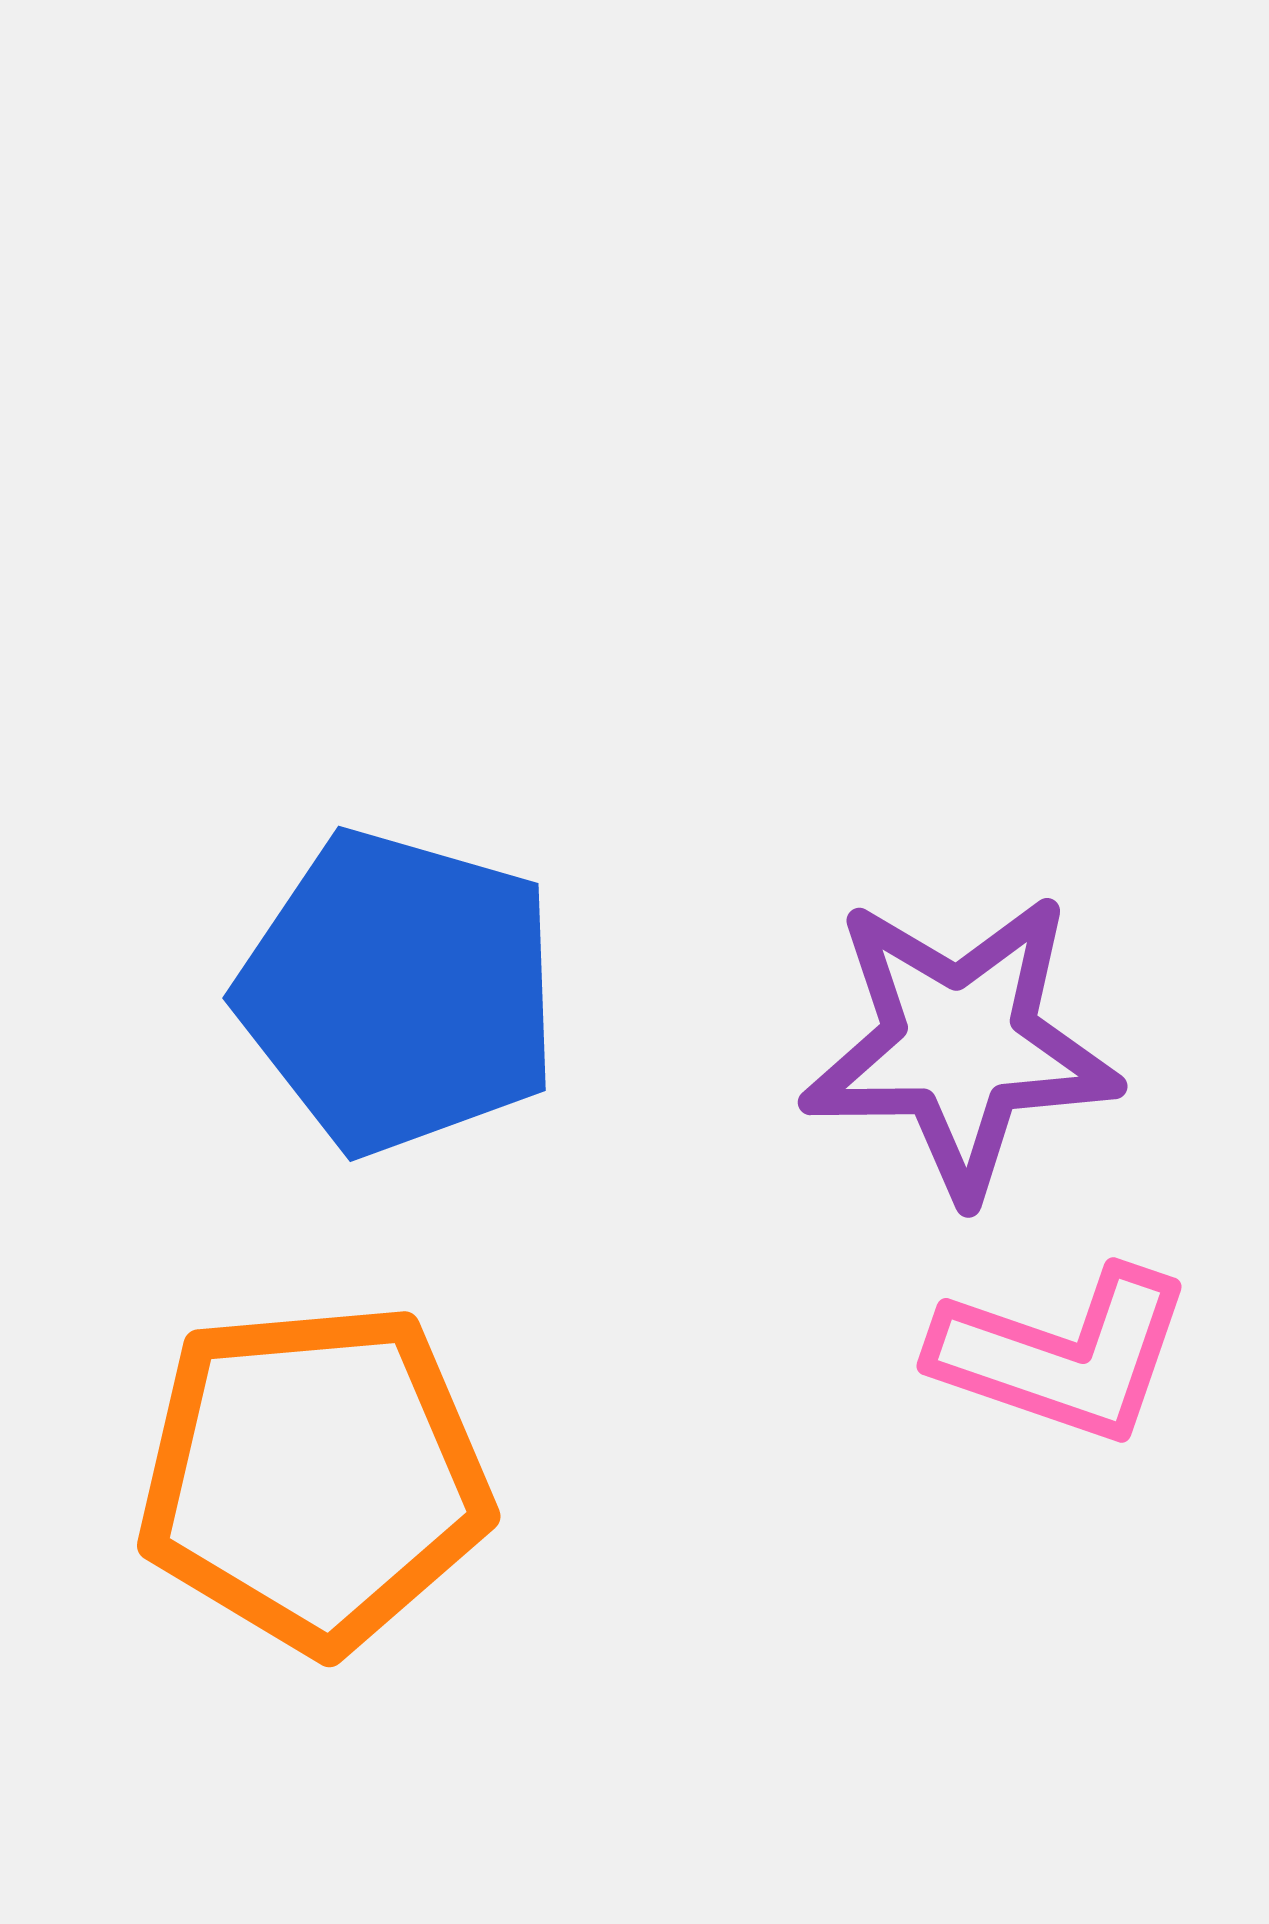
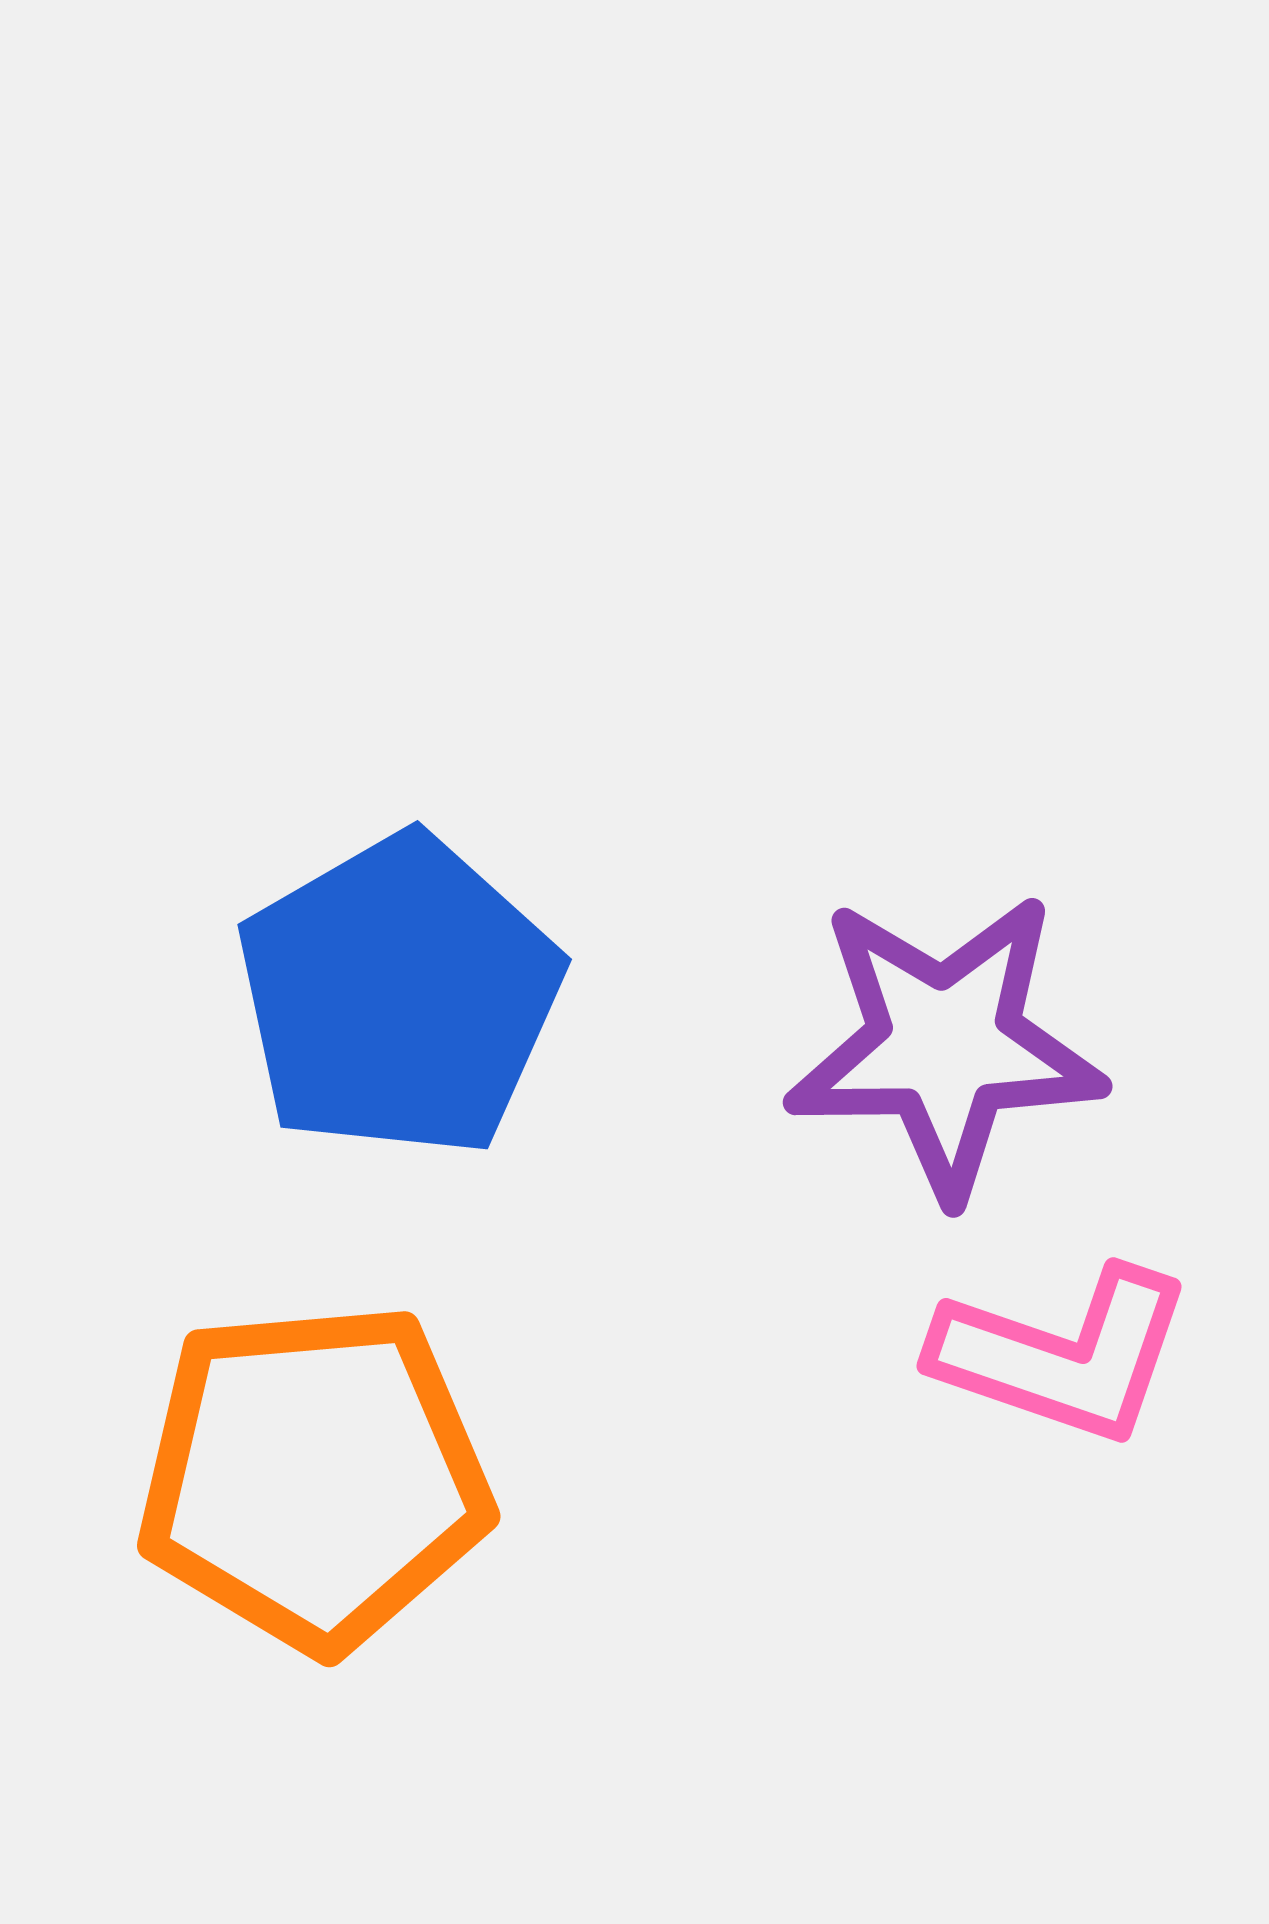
blue pentagon: moved 4 px down; rotated 26 degrees clockwise
purple star: moved 15 px left
